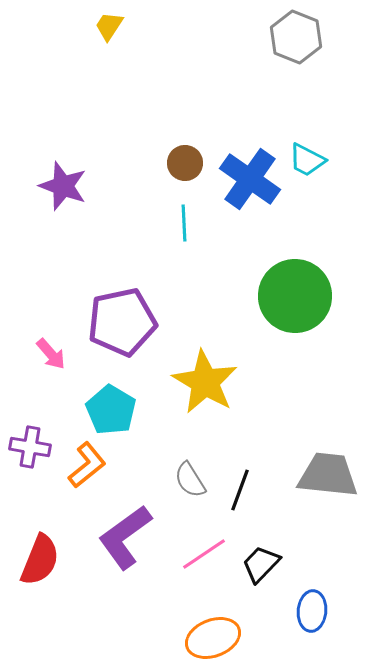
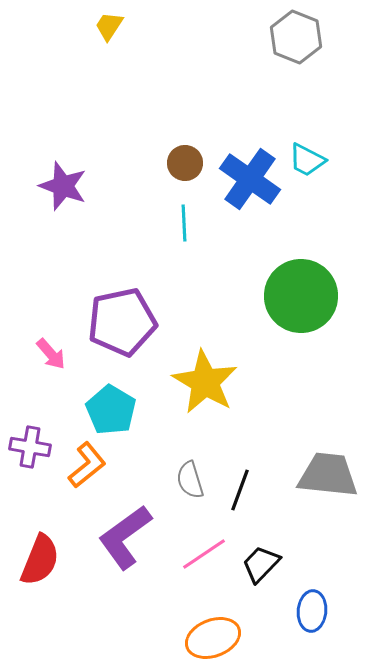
green circle: moved 6 px right
gray semicircle: rotated 15 degrees clockwise
